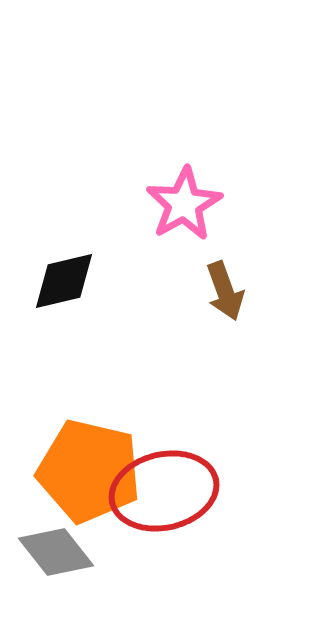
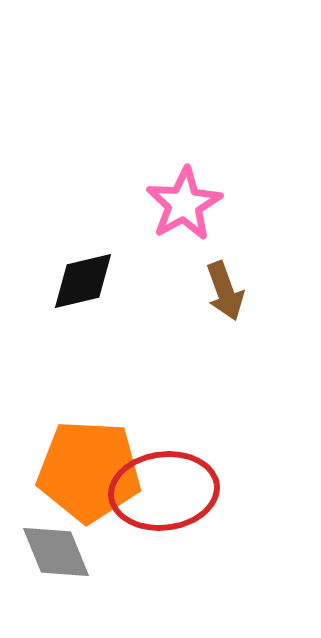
black diamond: moved 19 px right
orange pentagon: rotated 10 degrees counterclockwise
red ellipse: rotated 6 degrees clockwise
gray diamond: rotated 16 degrees clockwise
